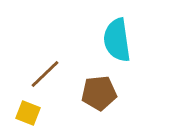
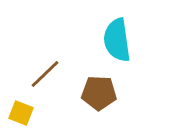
brown pentagon: rotated 8 degrees clockwise
yellow square: moved 7 px left
